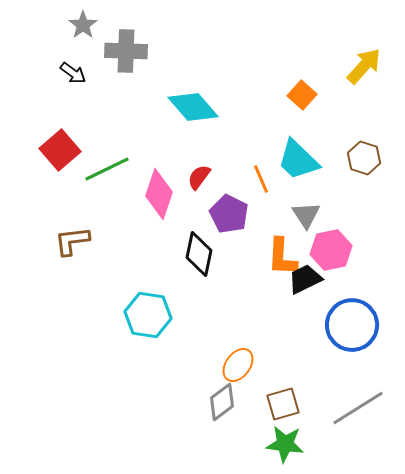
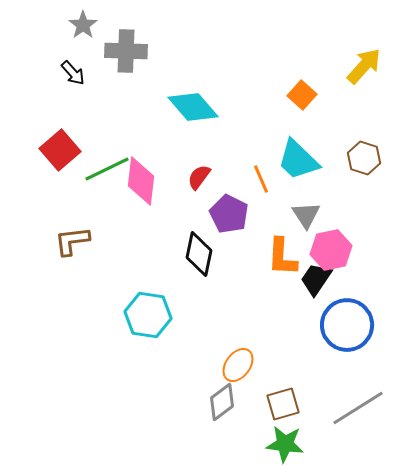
black arrow: rotated 12 degrees clockwise
pink diamond: moved 18 px left, 13 px up; rotated 12 degrees counterclockwise
black trapezoid: moved 11 px right; rotated 30 degrees counterclockwise
blue circle: moved 5 px left
